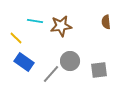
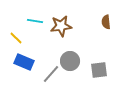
blue rectangle: rotated 12 degrees counterclockwise
